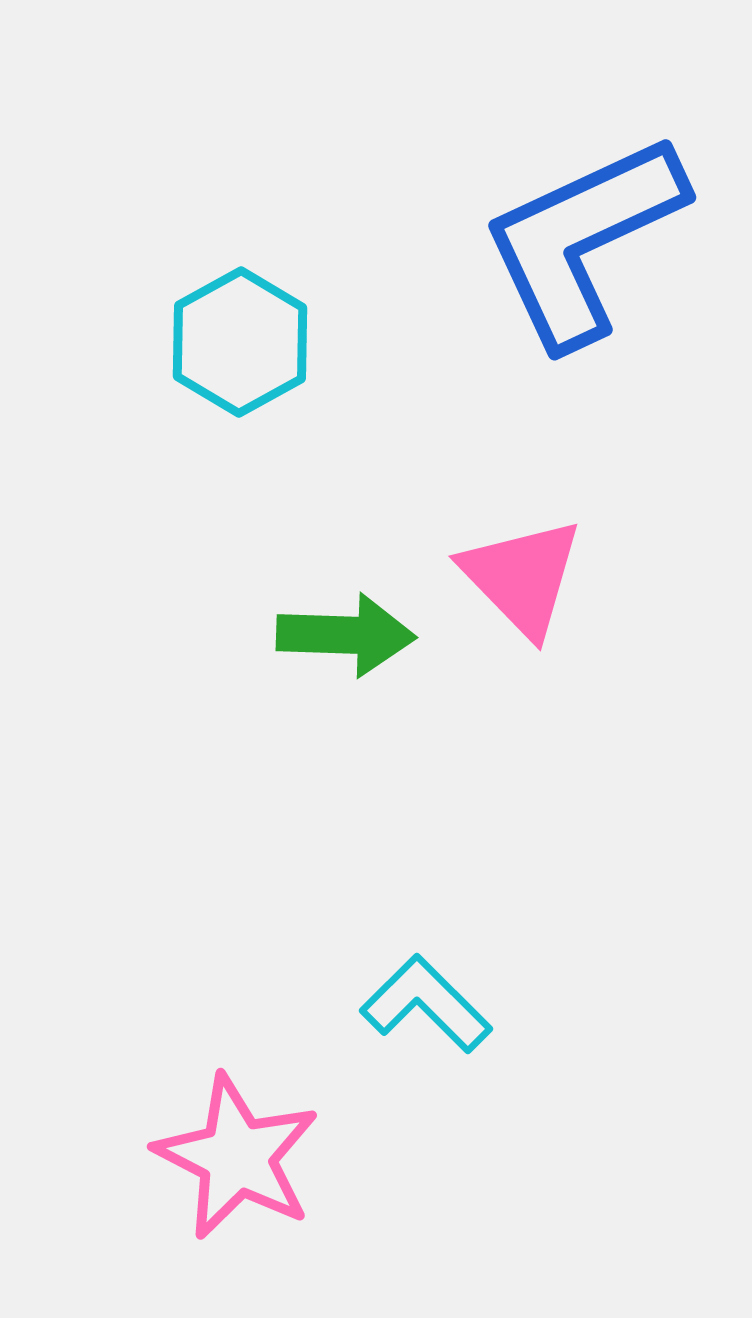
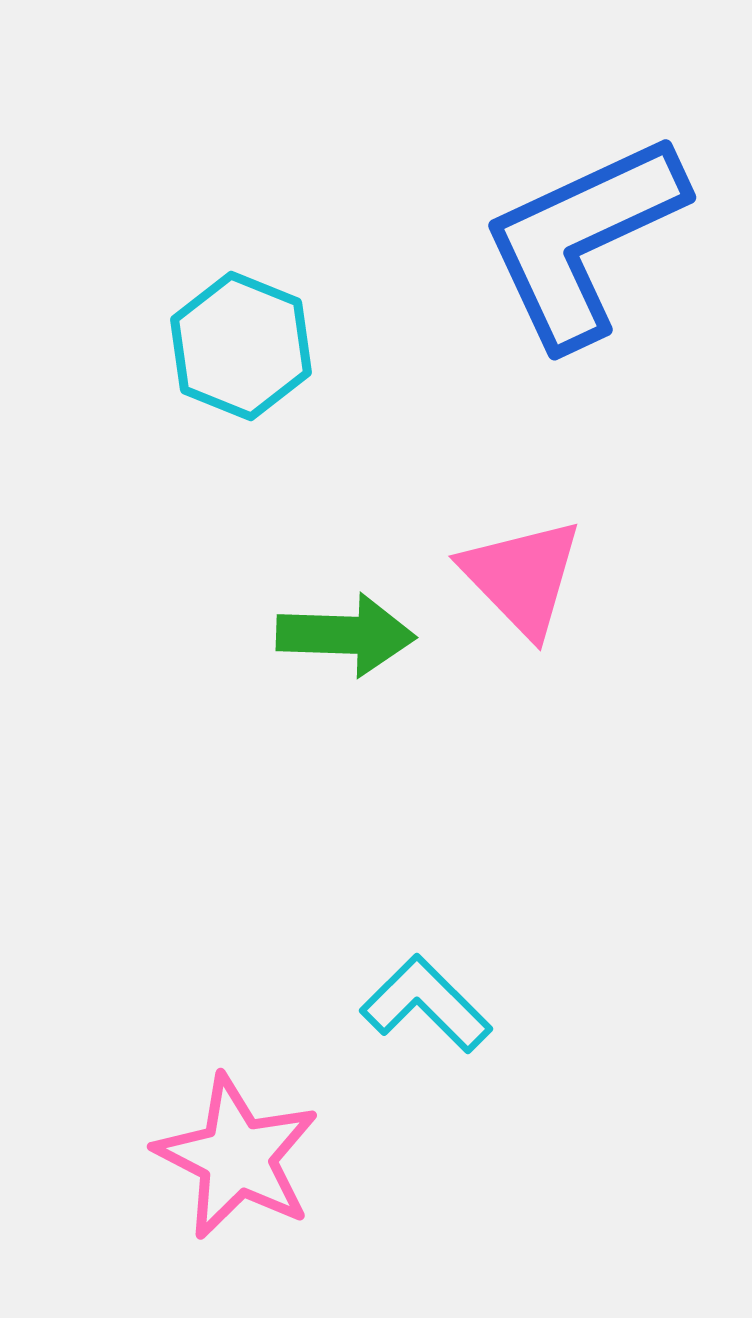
cyan hexagon: moved 1 px right, 4 px down; rotated 9 degrees counterclockwise
